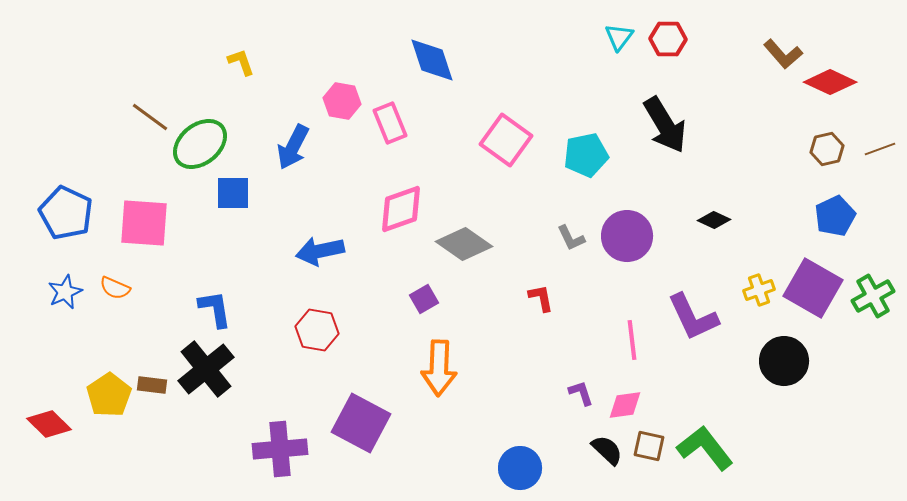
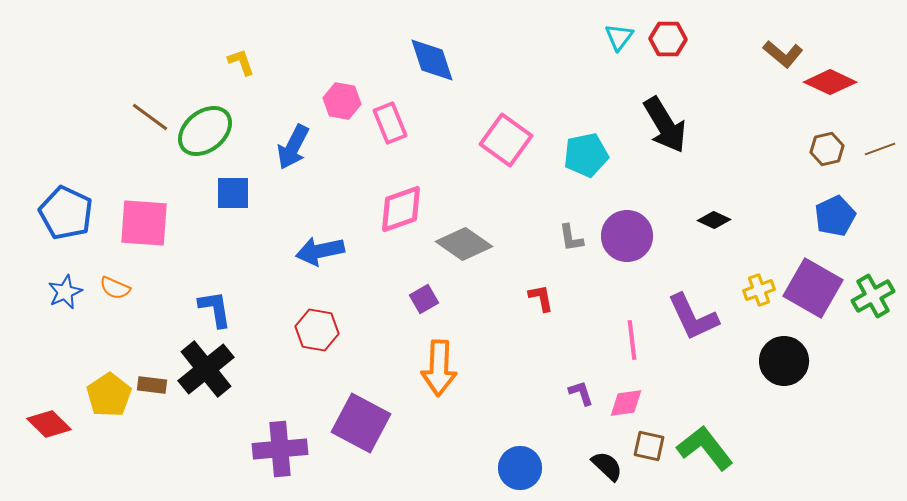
brown L-shape at (783, 54): rotated 9 degrees counterclockwise
green ellipse at (200, 144): moved 5 px right, 13 px up
gray L-shape at (571, 238): rotated 16 degrees clockwise
pink diamond at (625, 405): moved 1 px right, 2 px up
black semicircle at (607, 450): moved 16 px down
